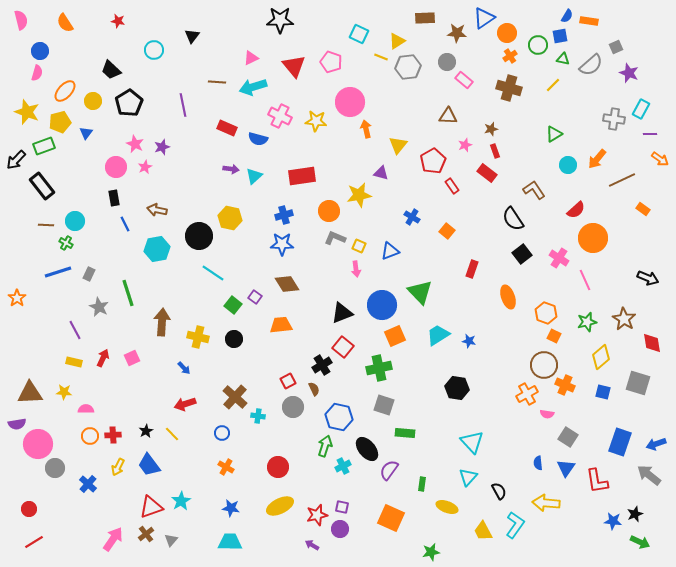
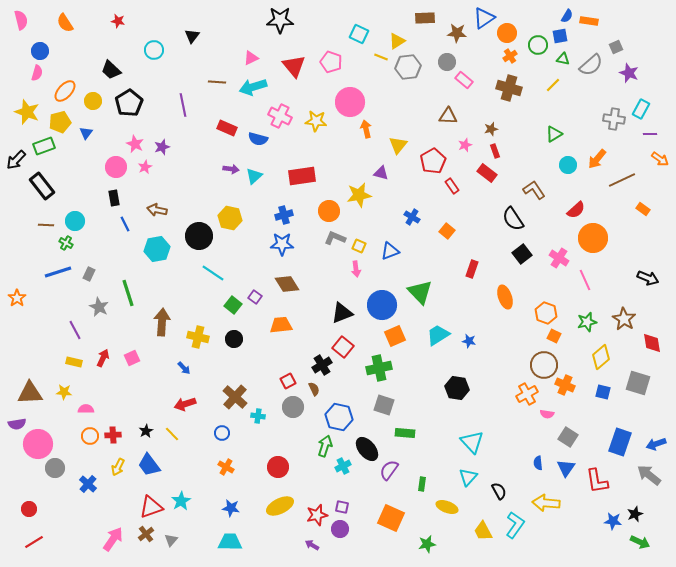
orange ellipse at (508, 297): moved 3 px left
green star at (431, 552): moved 4 px left, 8 px up
